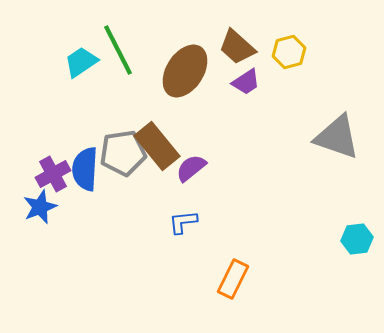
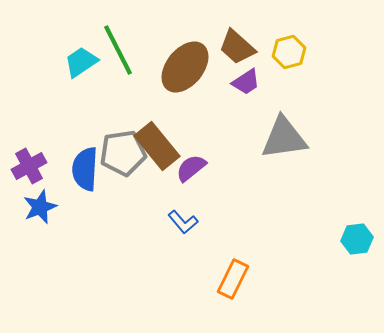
brown ellipse: moved 4 px up; rotated 6 degrees clockwise
gray triangle: moved 53 px left, 1 px down; rotated 27 degrees counterclockwise
purple cross: moved 24 px left, 8 px up
blue L-shape: rotated 124 degrees counterclockwise
